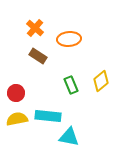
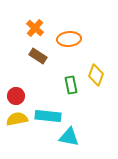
yellow diamond: moved 5 px left, 6 px up; rotated 30 degrees counterclockwise
green rectangle: rotated 12 degrees clockwise
red circle: moved 3 px down
